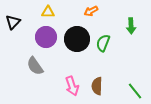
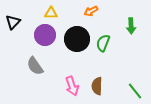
yellow triangle: moved 3 px right, 1 px down
purple circle: moved 1 px left, 2 px up
